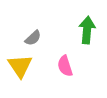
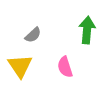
gray semicircle: moved 3 px up
pink semicircle: moved 1 px down
